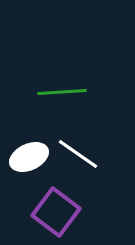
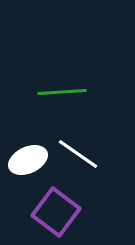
white ellipse: moved 1 px left, 3 px down
